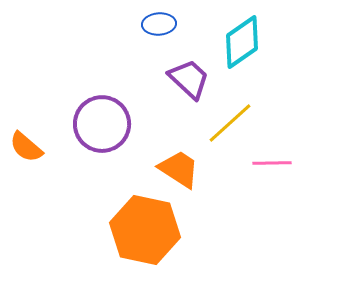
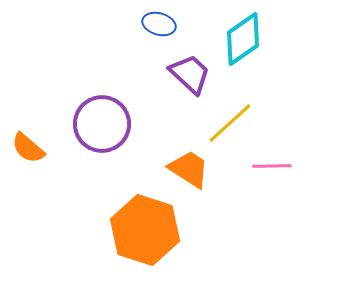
blue ellipse: rotated 20 degrees clockwise
cyan diamond: moved 1 px right, 3 px up
purple trapezoid: moved 1 px right, 5 px up
orange semicircle: moved 2 px right, 1 px down
pink line: moved 3 px down
orange trapezoid: moved 10 px right
orange hexagon: rotated 6 degrees clockwise
